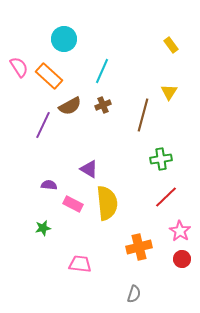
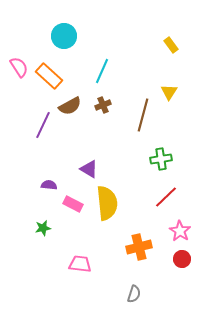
cyan circle: moved 3 px up
